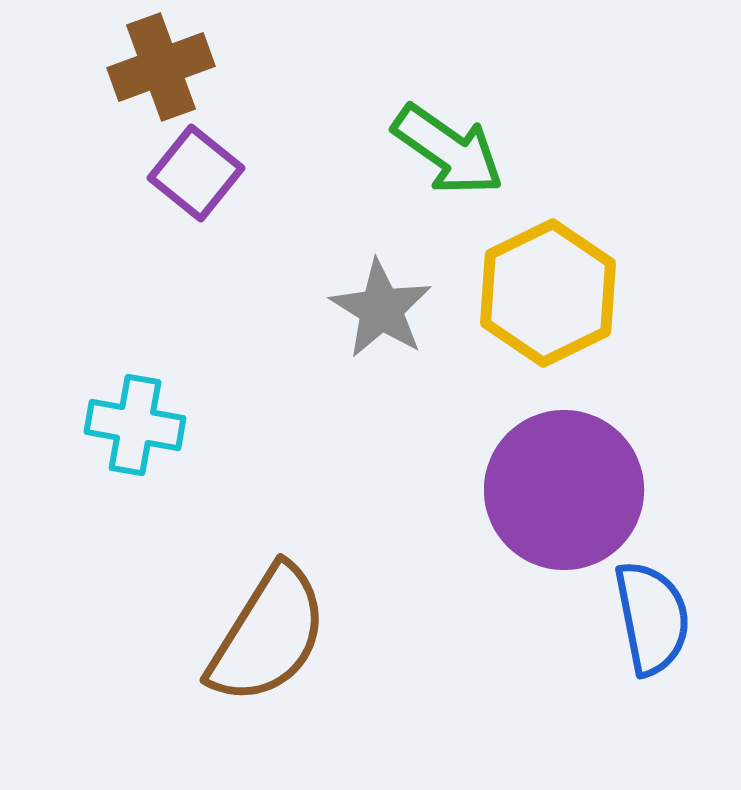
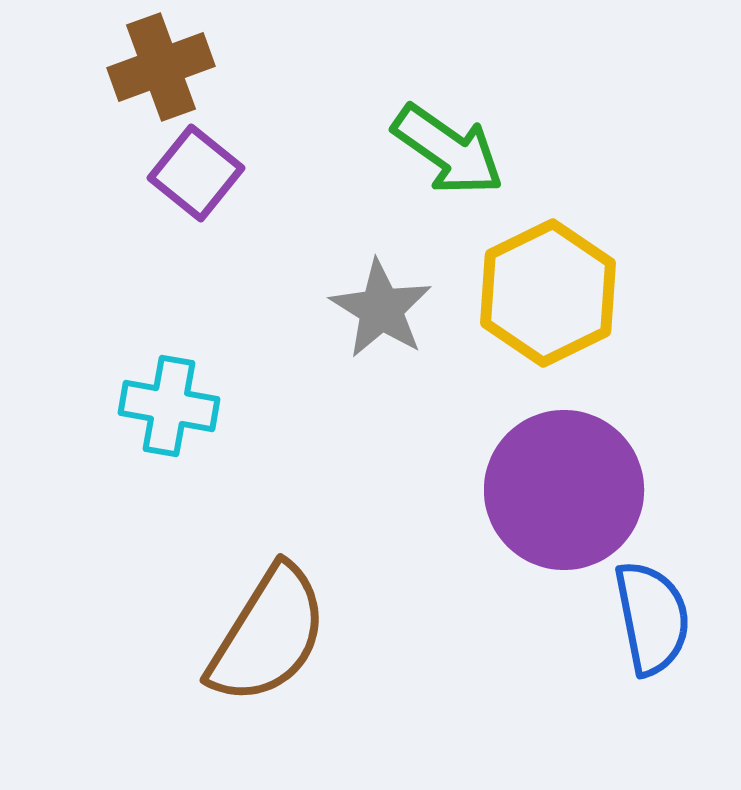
cyan cross: moved 34 px right, 19 px up
